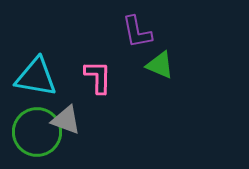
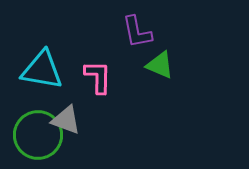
cyan triangle: moved 6 px right, 7 px up
green circle: moved 1 px right, 3 px down
